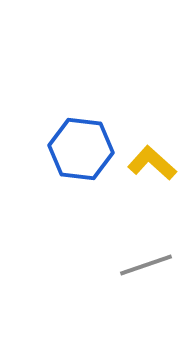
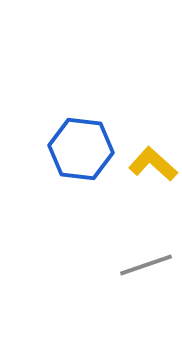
yellow L-shape: moved 1 px right, 1 px down
